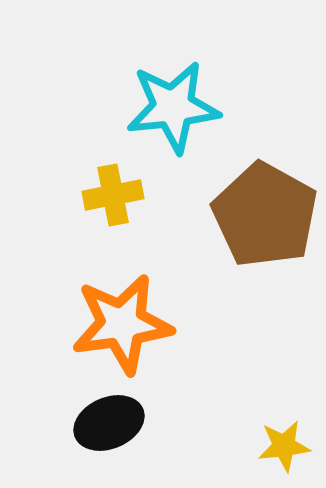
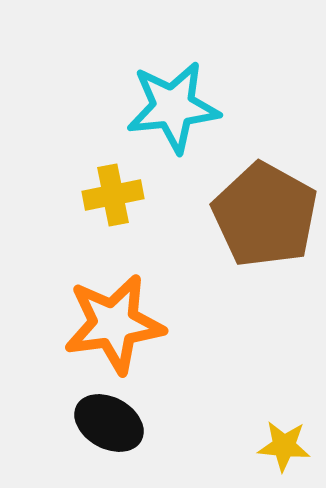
orange star: moved 8 px left
black ellipse: rotated 52 degrees clockwise
yellow star: rotated 12 degrees clockwise
